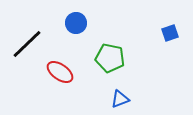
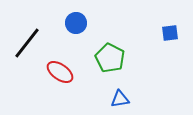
blue square: rotated 12 degrees clockwise
black line: moved 1 px up; rotated 8 degrees counterclockwise
green pentagon: rotated 16 degrees clockwise
blue triangle: rotated 12 degrees clockwise
